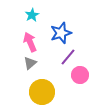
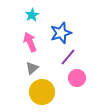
gray triangle: moved 2 px right, 5 px down
pink circle: moved 3 px left, 3 px down
